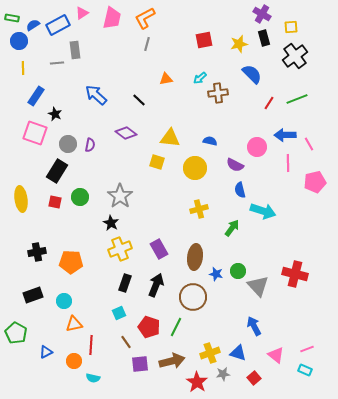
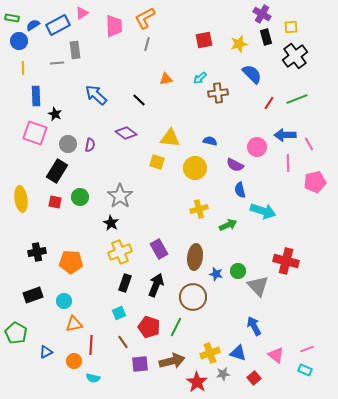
pink trapezoid at (112, 18): moved 2 px right, 8 px down; rotated 15 degrees counterclockwise
black rectangle at (264, 38): moved 2 px right, 1 px up
blue rectangle at (36, 96): rotated 36 degrees counterclockwise
green arrow at (232, 228): moved 4 px left, 3 px up; rotated 30 degrees clockwise
yellow cross at (120, 249): moved 3 px down
red cross at (295, 274): moved 9 px left, 13 px up
brown line at (126, 342): moved 3 px left
